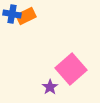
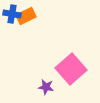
purple star: moved 4 px left; rotated 28 degrees counterclockwise
